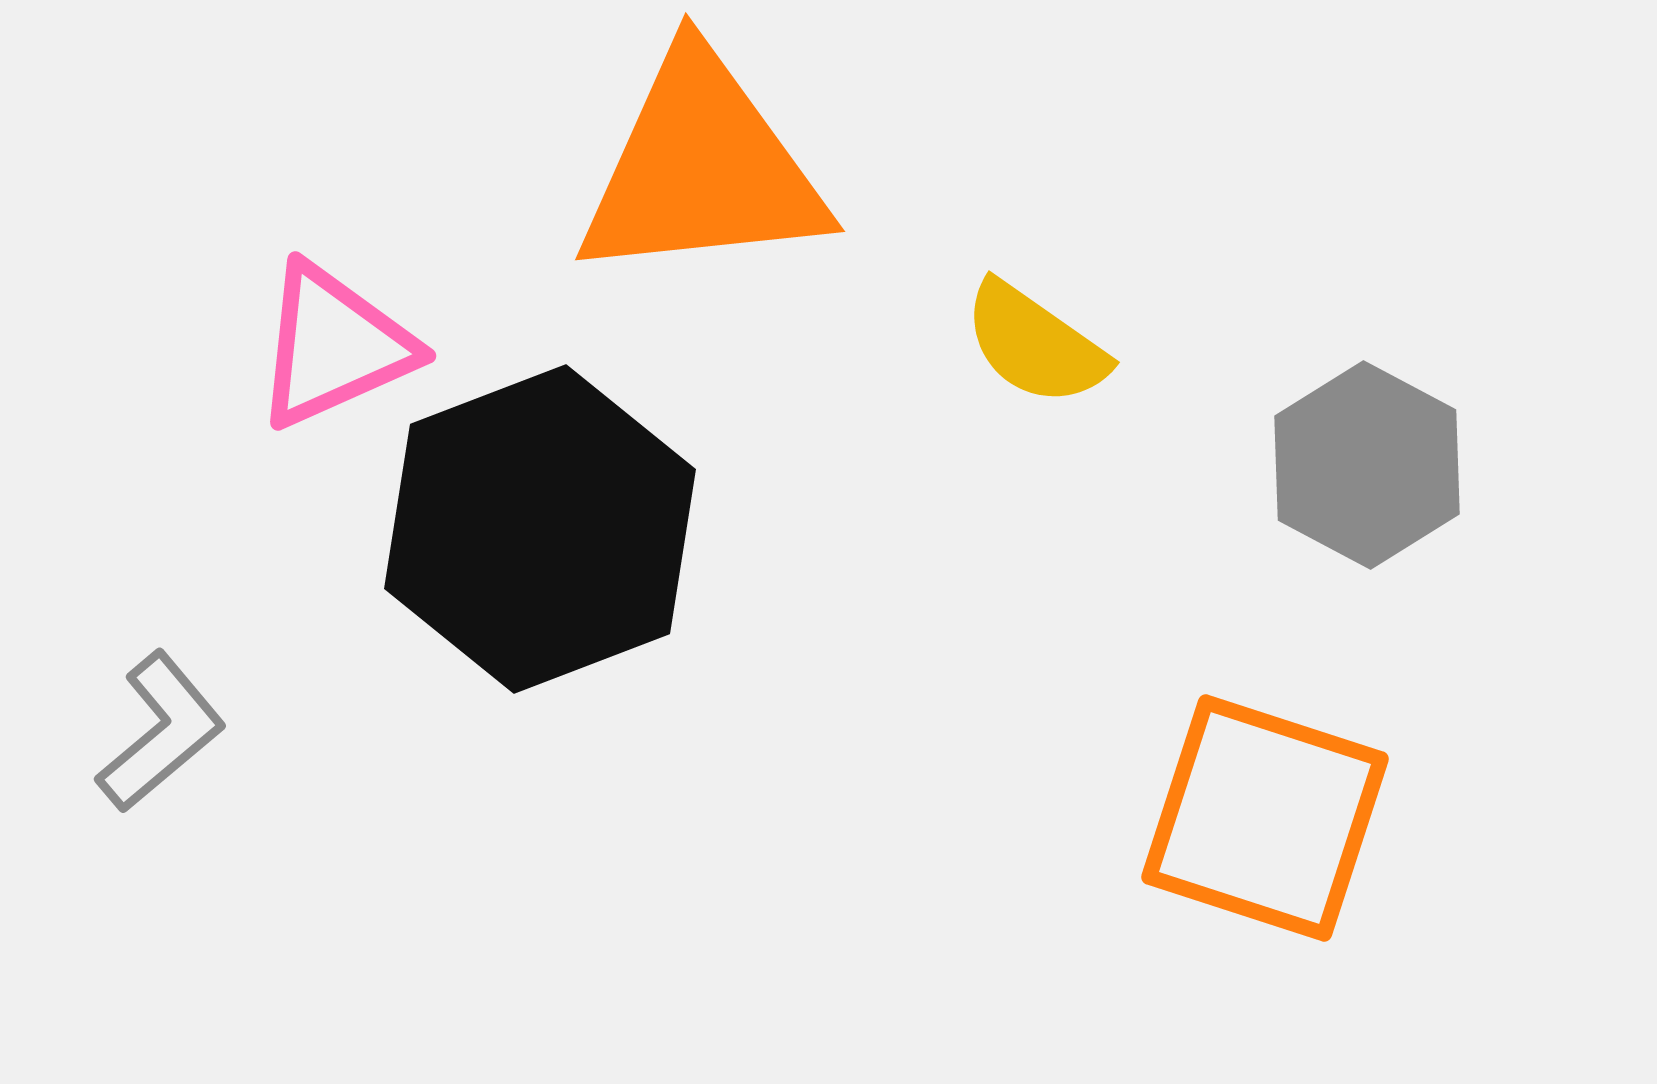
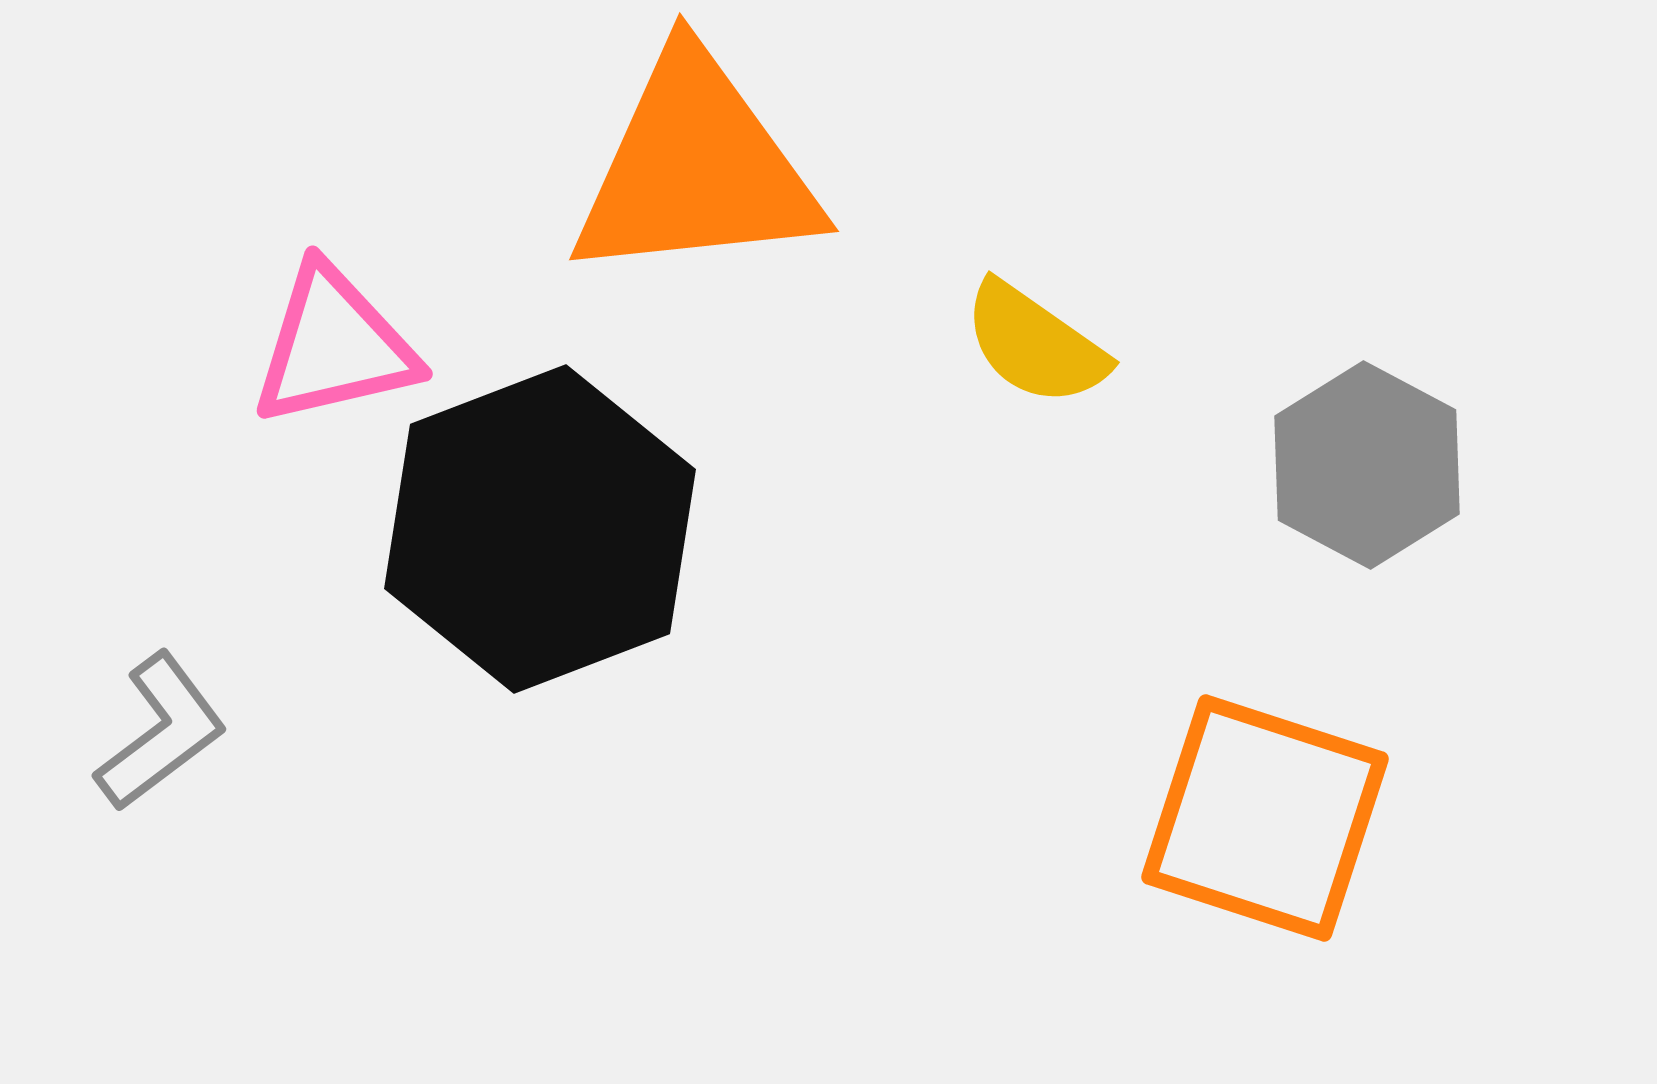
orange triangle: moved 6 px left
pink triangle: rotated 11 degrees clockwise
gray L-shape: rotated 3 degrees clockwise
